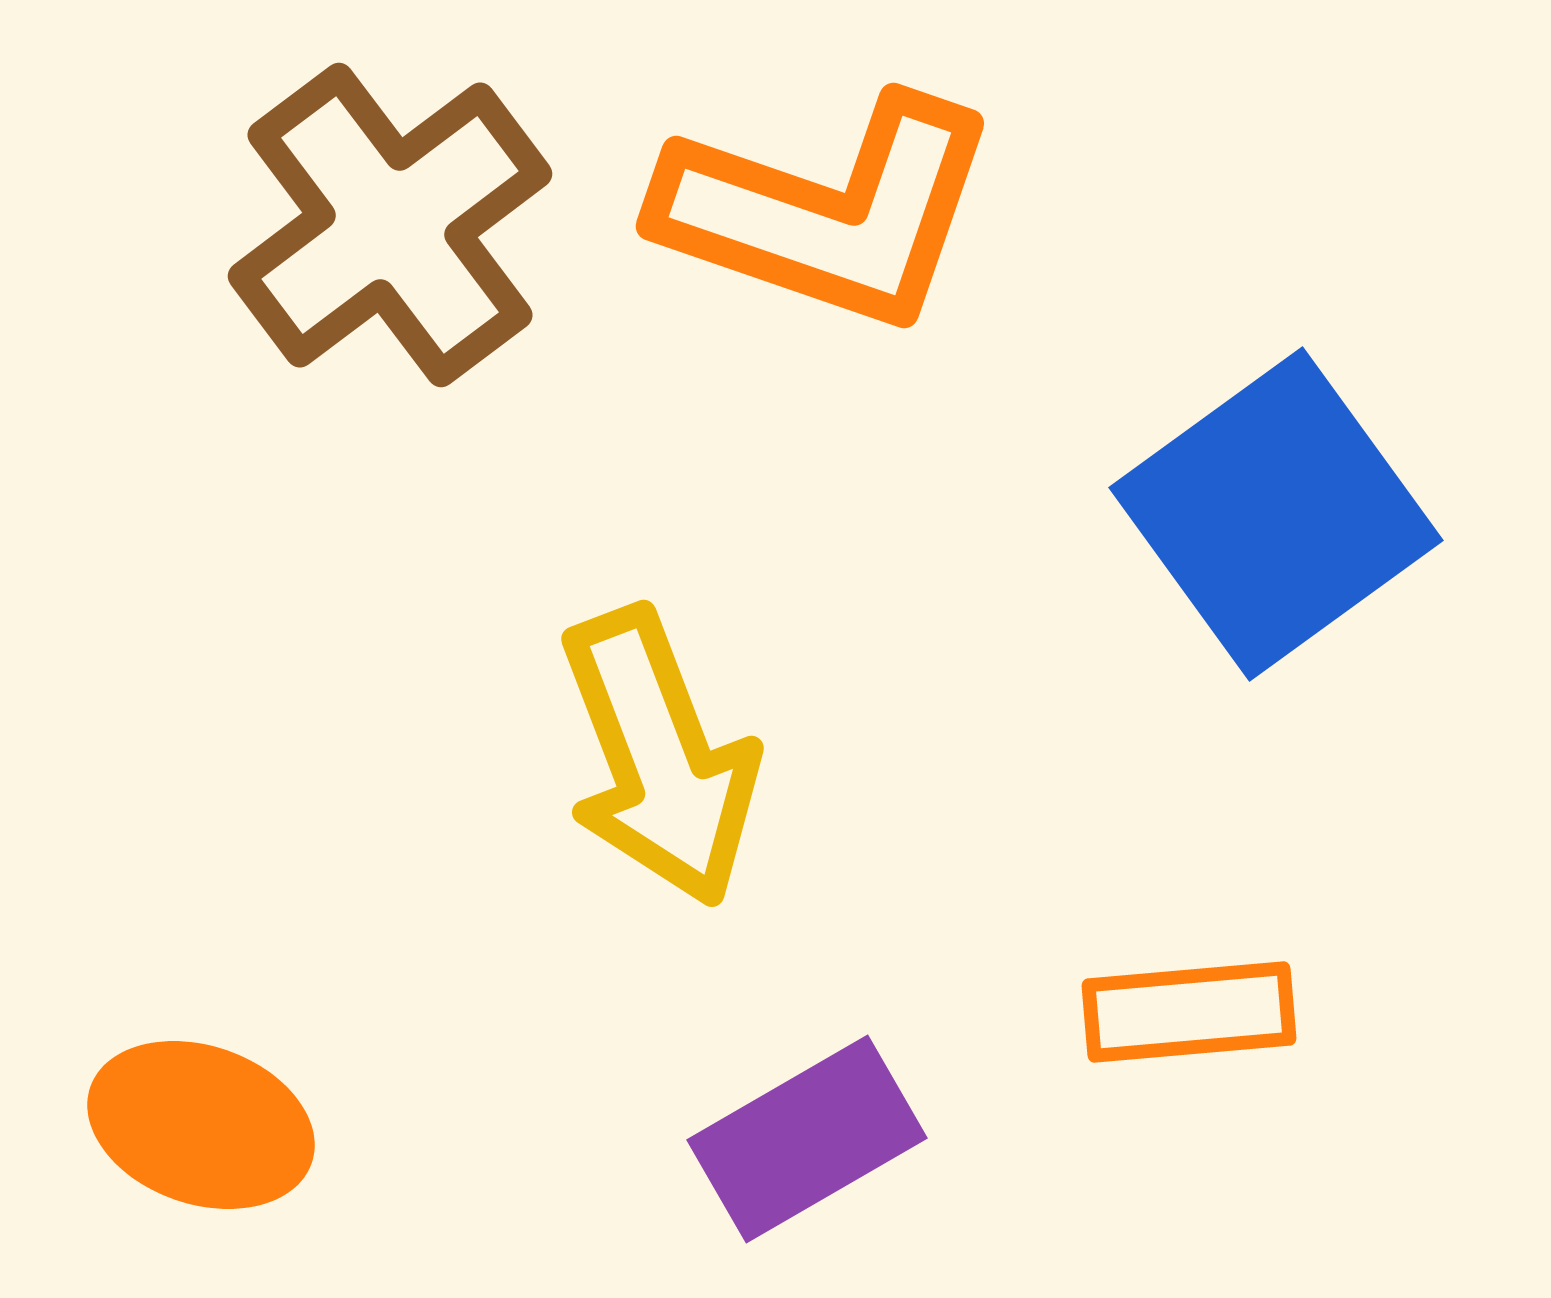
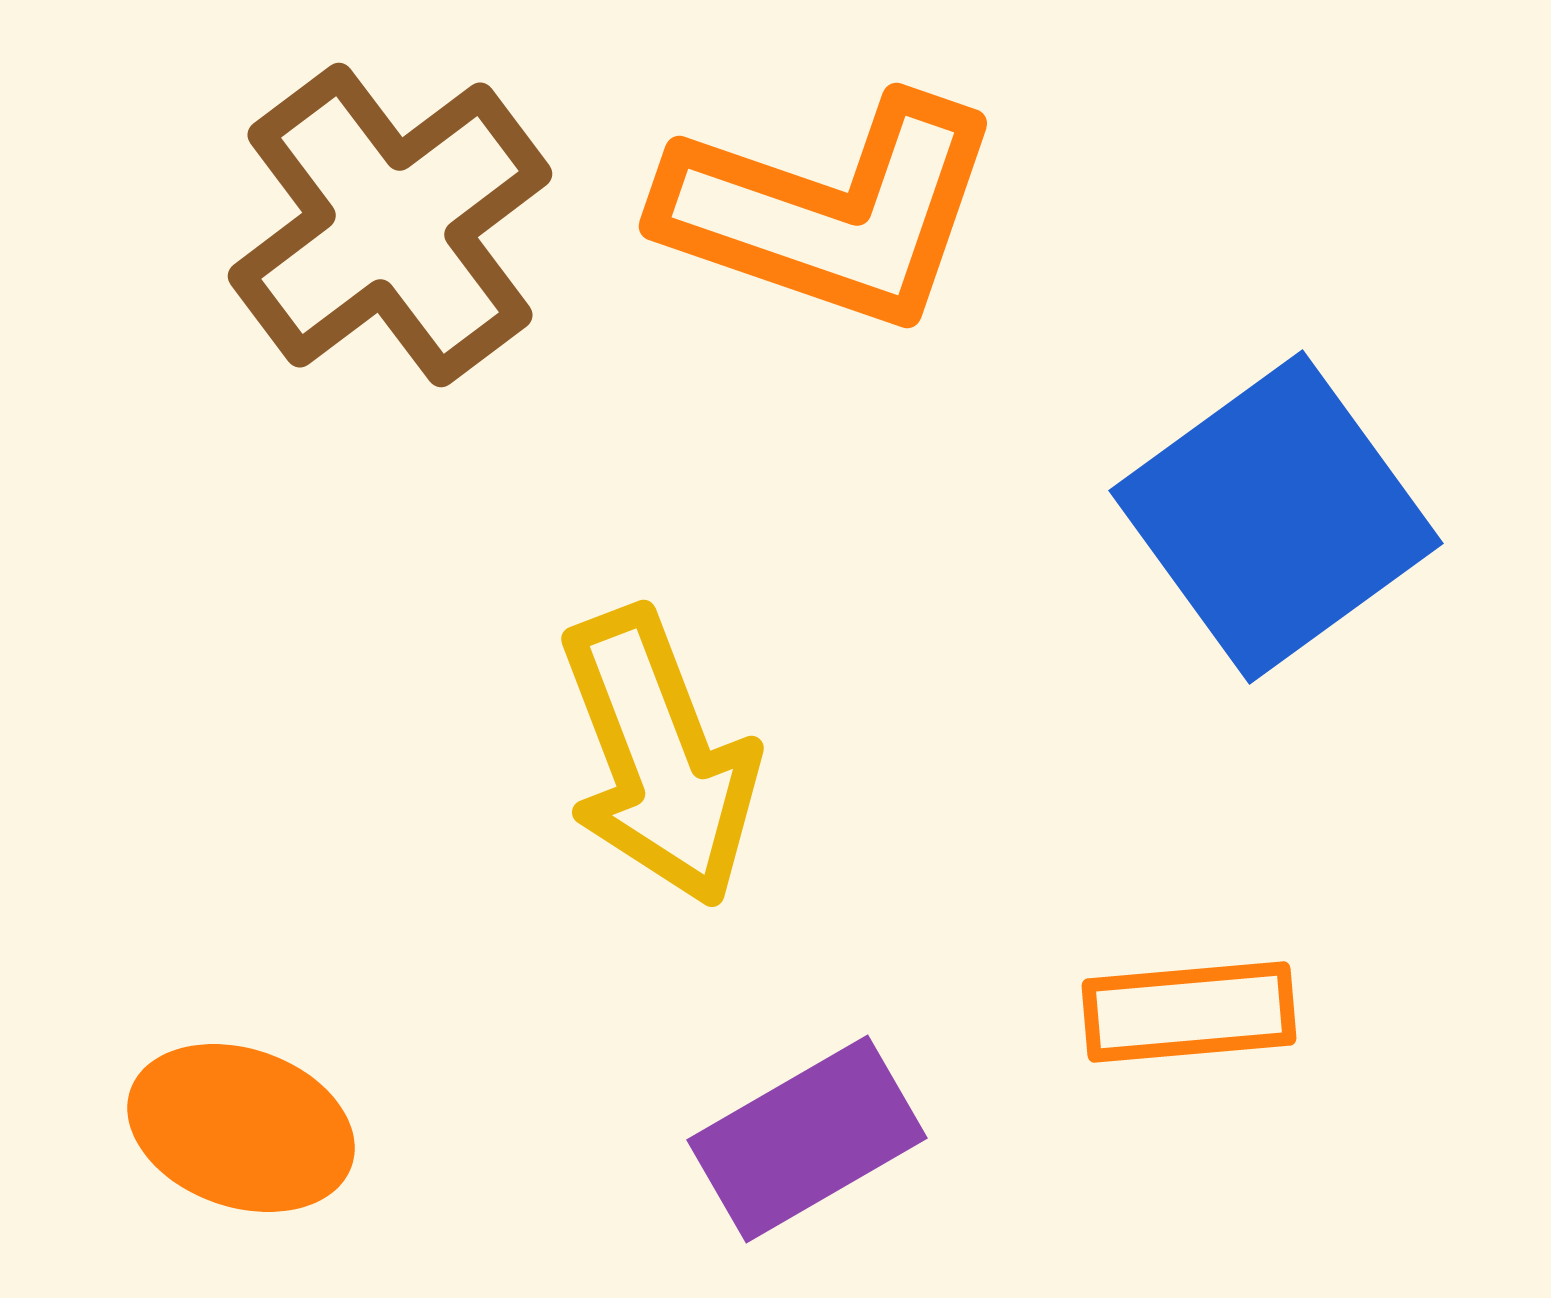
orange L-shape: moved 3 px right
blue square: moved 3 px down
orange ellipse: moved 40 px right, 3 px down
